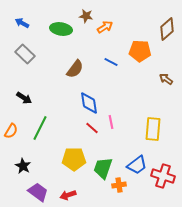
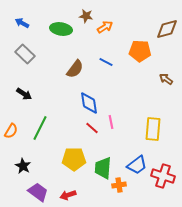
brown diamond: rotated 25 degrees clockwise
blue line: moved 5 px left
black arrow: moved 4 px up
green trapezoid: rotated 15 degrees counterclockwise
